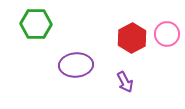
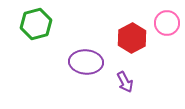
green hexagon: rotated 16 degrees counterclockwise
pink circle: moved 11 px up
purple ellipse: moved 10 px right, 3 px up; rotated 8 degrees clockwise
